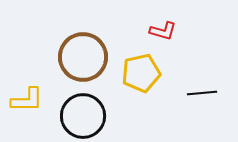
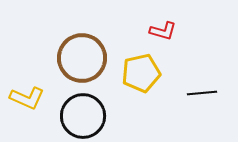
brown circle: moved 1 px left, 1 px down
yellow L-shape: moved 2 px up; rotated 24 degrees clockwise
